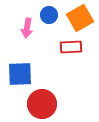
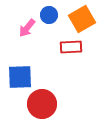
orange square: moved 2 px right, 1 px down
pink arrow: rotated 30 degrees clockwise
blue square: moved 3 px down
